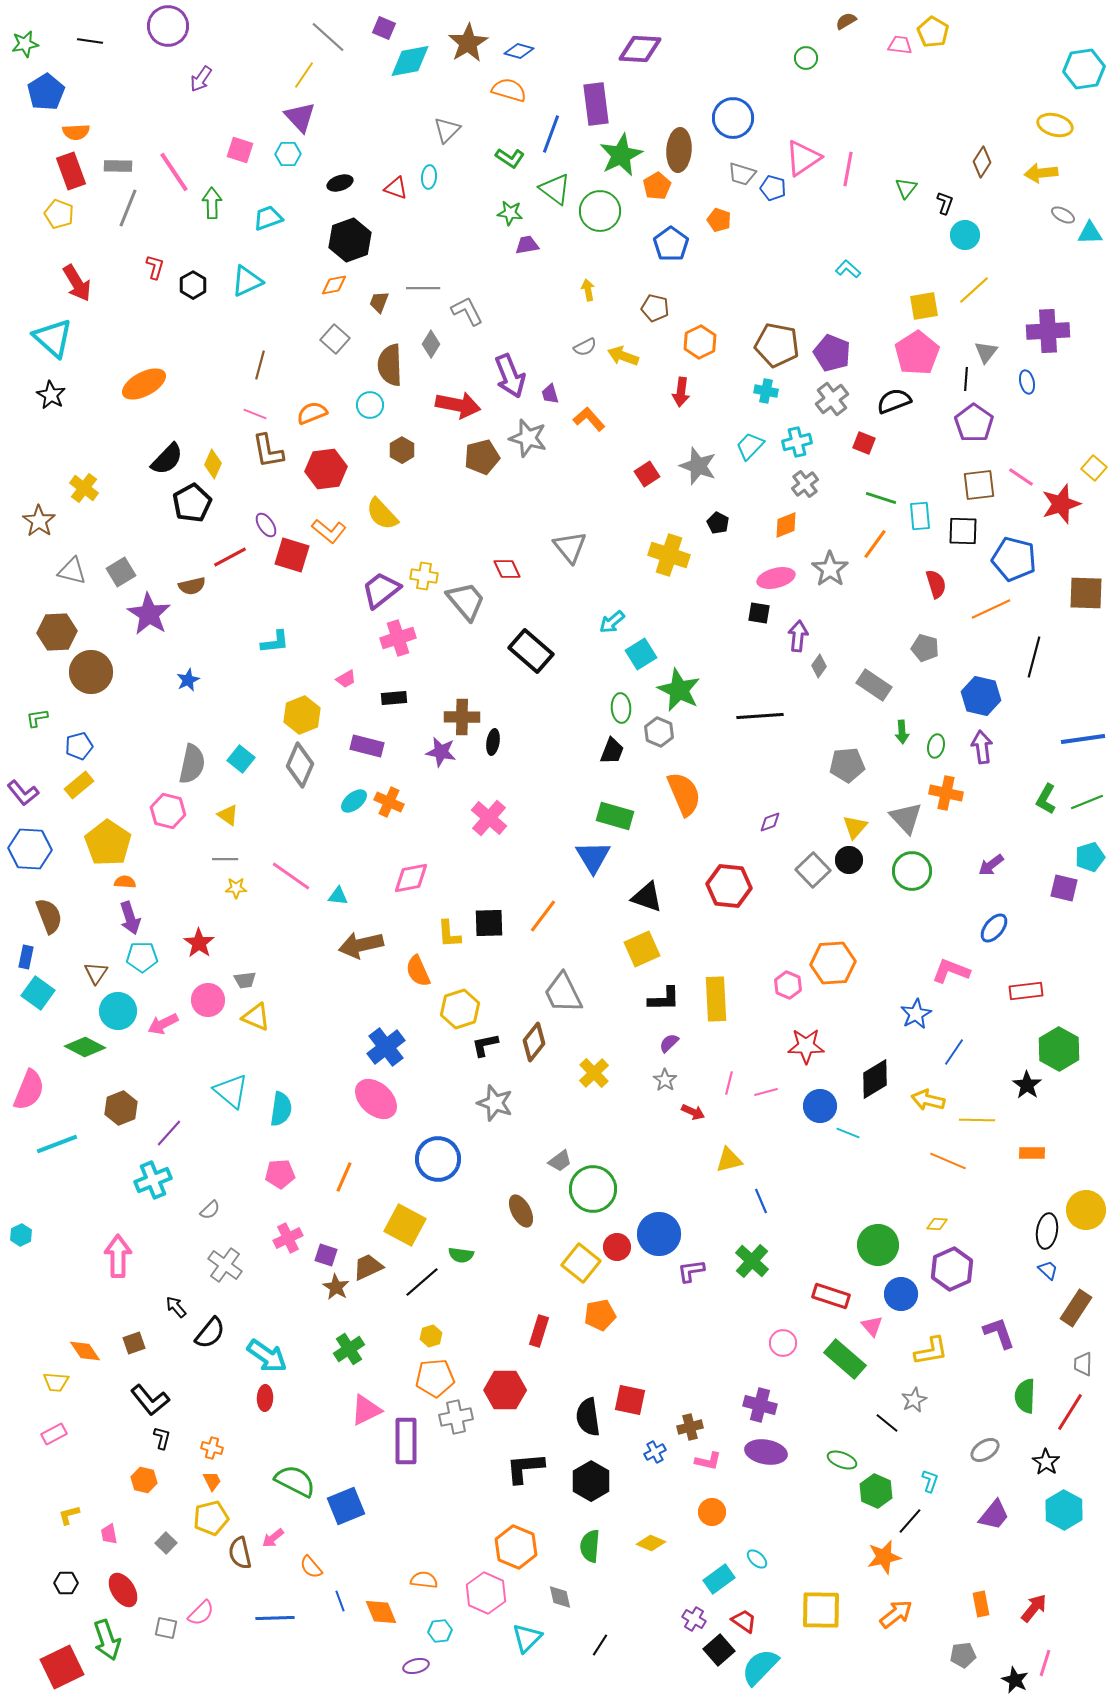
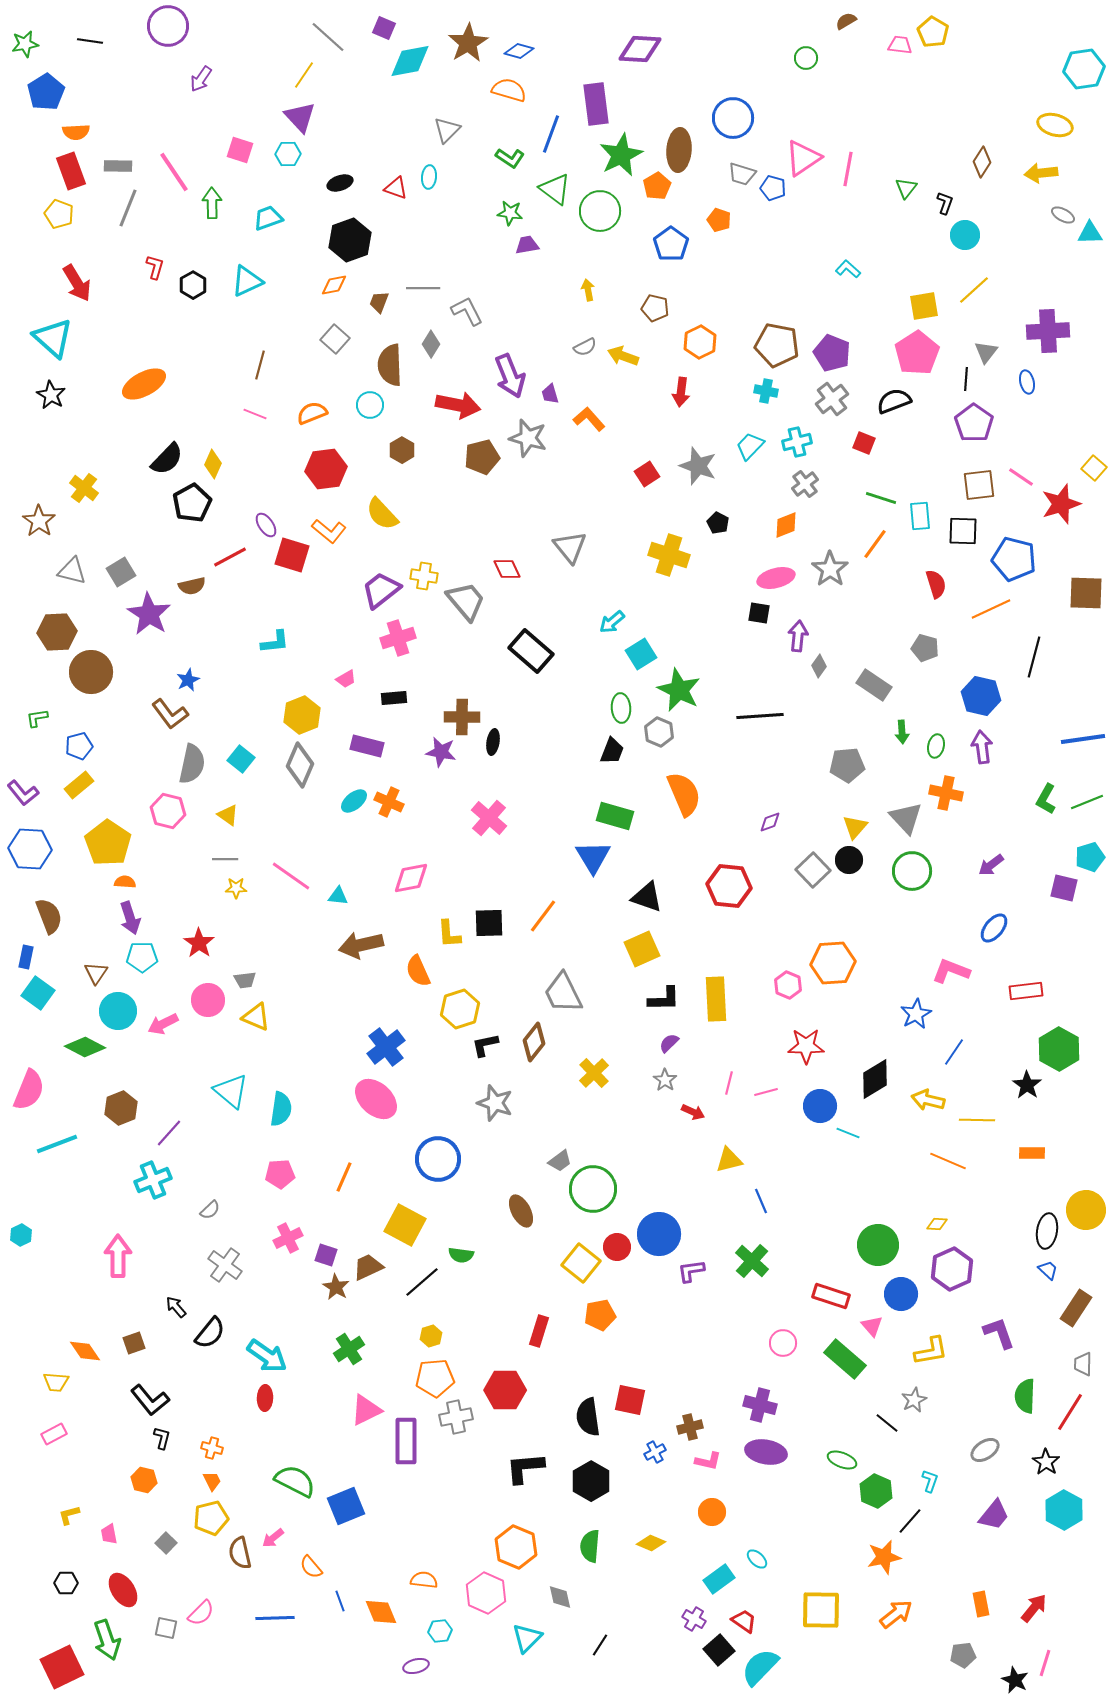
brown L-shape at (268, 451): moved 98 px left, 263 px down; rotated 27 degrees counterclockwise
